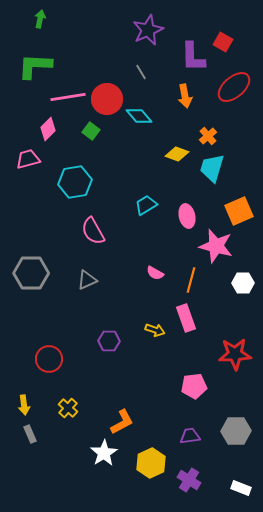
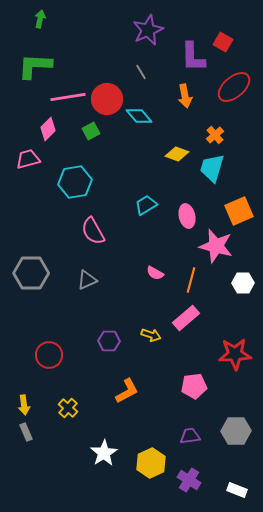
green square at (91, 131): rotated 24 degrees clockwise
orange cross at (208, 136): moved 7 px right, 1 px up
pink rectangle at (186, 318): rotated 68 degrees clockwise
yellow arrow at (155, 330): moved 4 px left, 5 px down
red circle at (49, 359): moved 4 px up
orange L-shape at (122, 422): moved 5 px right, 31 px up
gray rectangle at (30, 434): moved 4 px left, 2 px up
white rectangle at (241, 488): moved 4 px left, 2 px down
